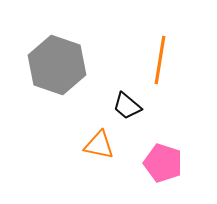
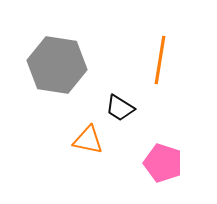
gray hexagon: rotated 10 degrees counterclockwise
black trapezoid: moved 7 px left, 2 px down; rotated 8 degrees counterclockwise
orange triangle: moved 11 px left, 5 px up
